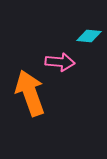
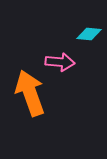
cyan diamond: moved 2 px up
